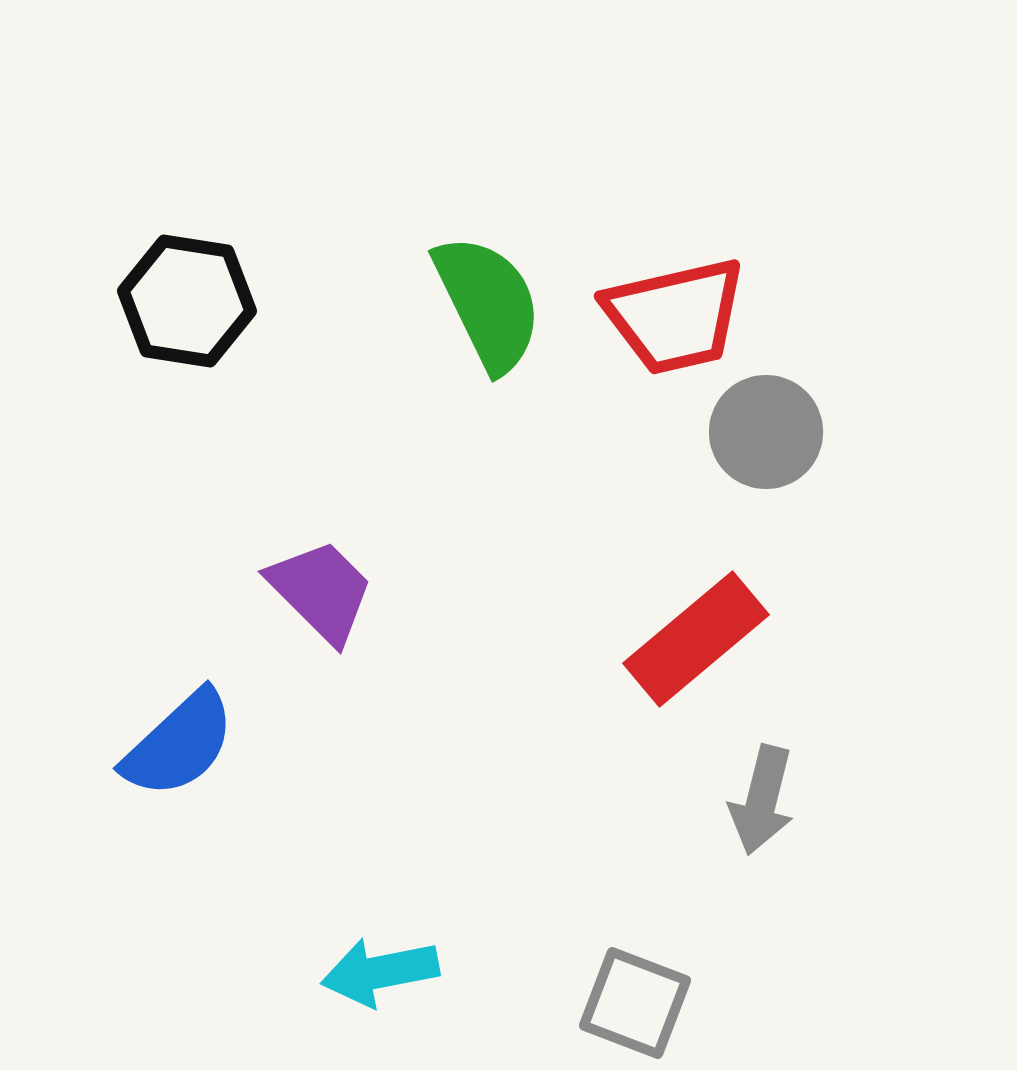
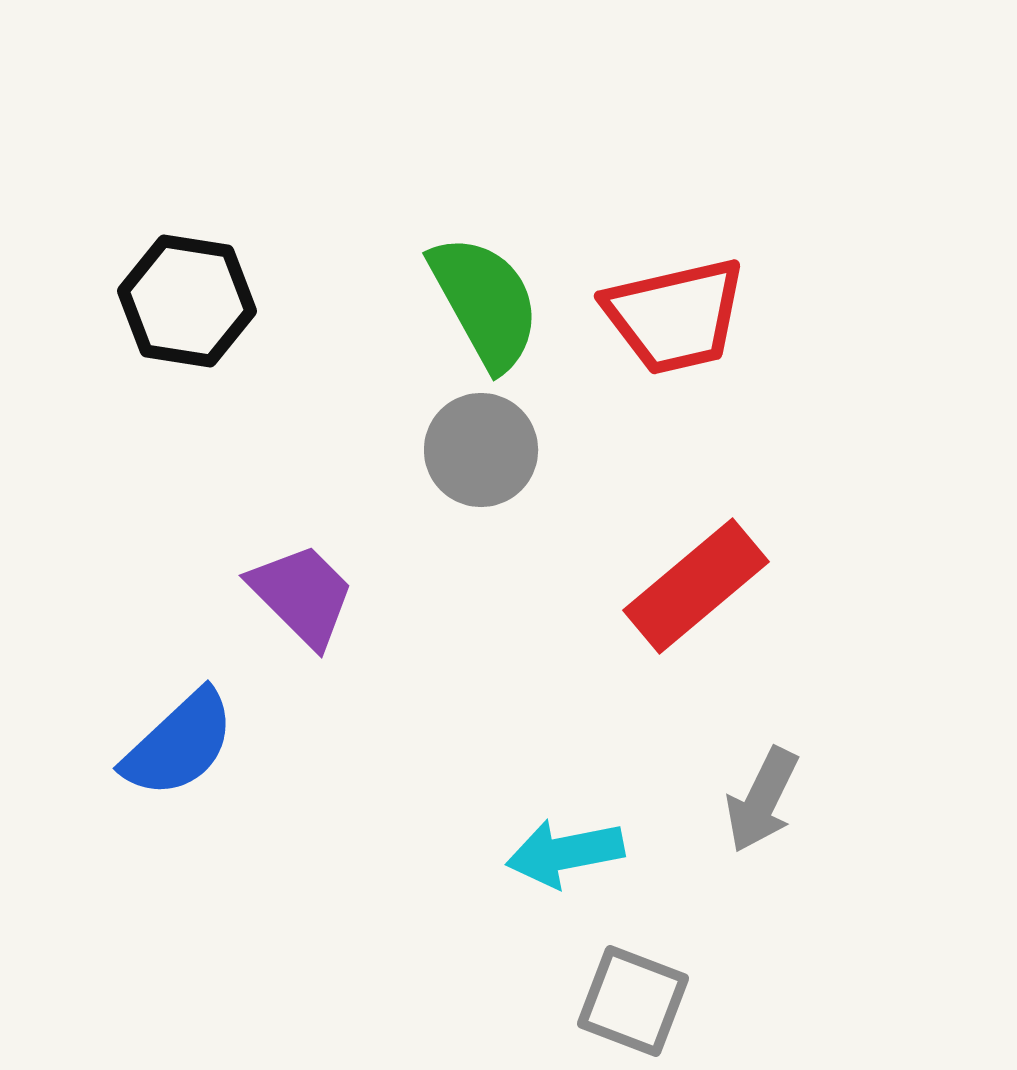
green semicircle: moved 3 px left, 1 px up; rotated 3 degrees counterclockwise
gray circle: moved 285 px left, 18 px down
purple trapezoid: moved 19 px left, 4 px down
red rectangle: moved 53 px up
gray arrow: rotated 12 degrees clockwise
cyan arrow: moved 185 px right, 119 px up
gray square: moved 2 px left, 2 px up
